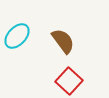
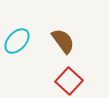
cyan ellipse: moved 5 px down
